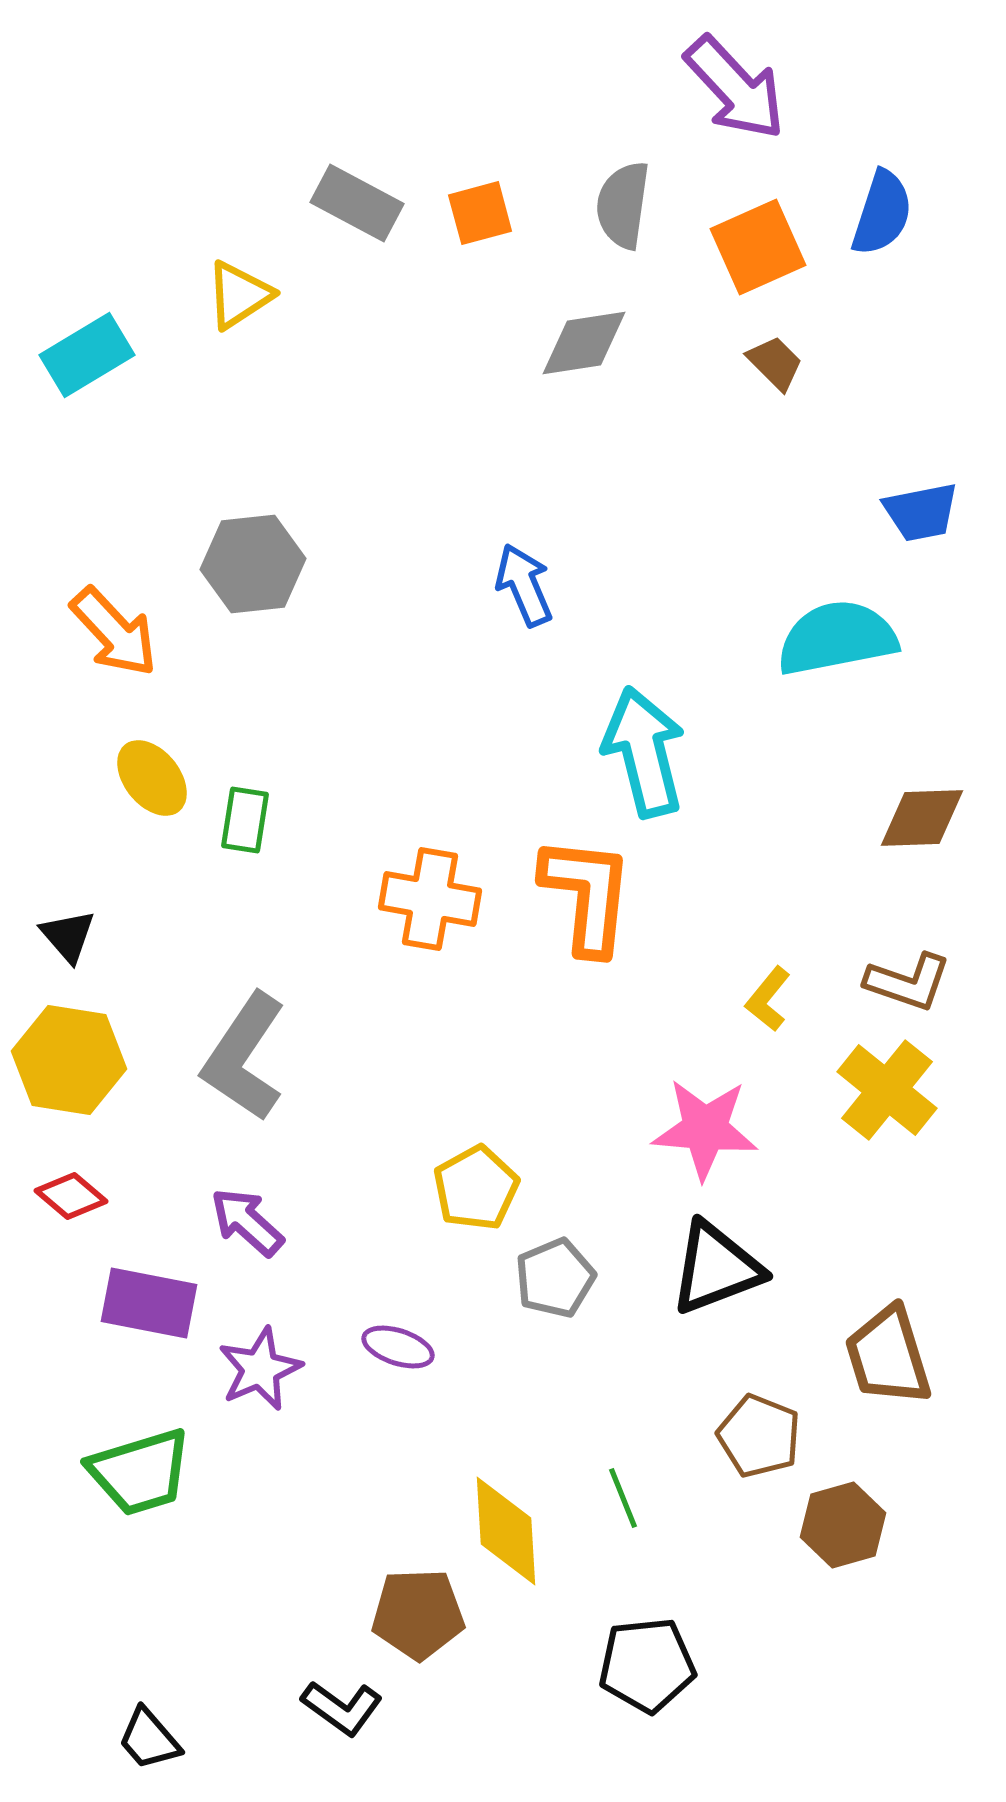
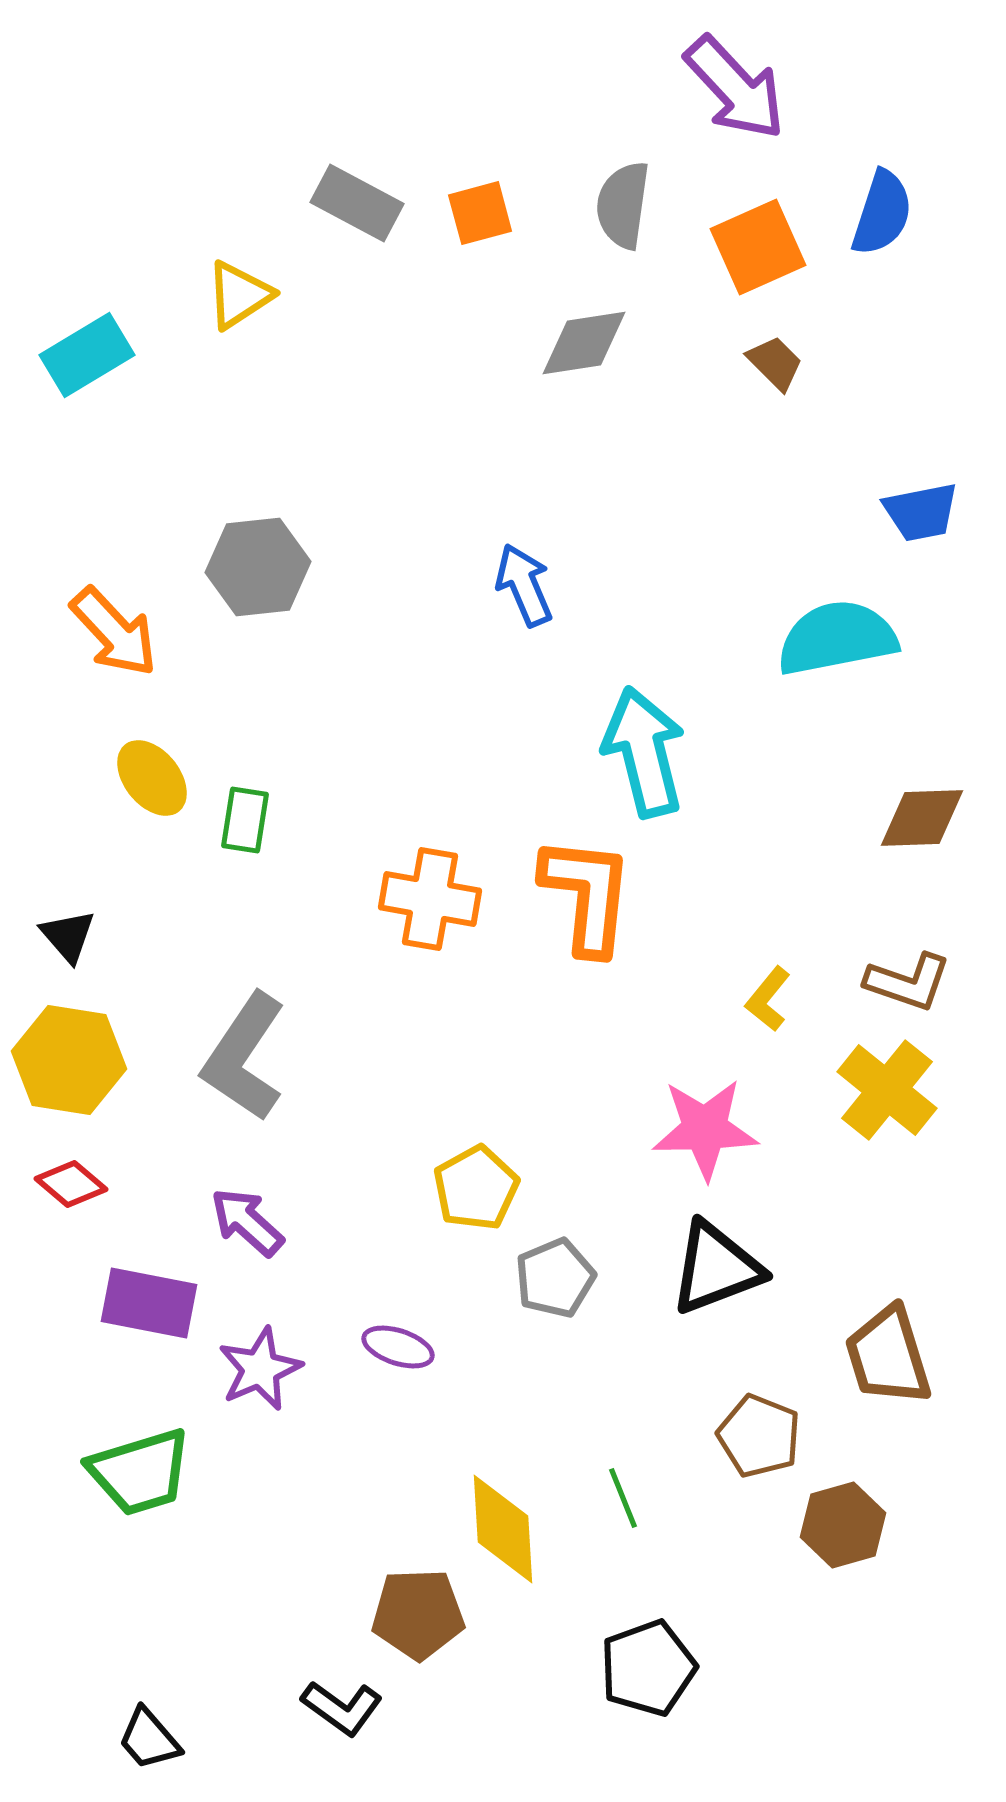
gray hexagon at (253, 564): moved 5 px right, 3 px down
pink star at (705, 1129): rotated 6 degrees counterclockwise
red diamond at (71, 1196): moved 12 px up
yellow diamond at (506, 1531): moved 3 px left, 2 px up
black pentagon at (647, 1665): moved 1 px right, 3 px down; rotated 14 degrees counterclockwise
